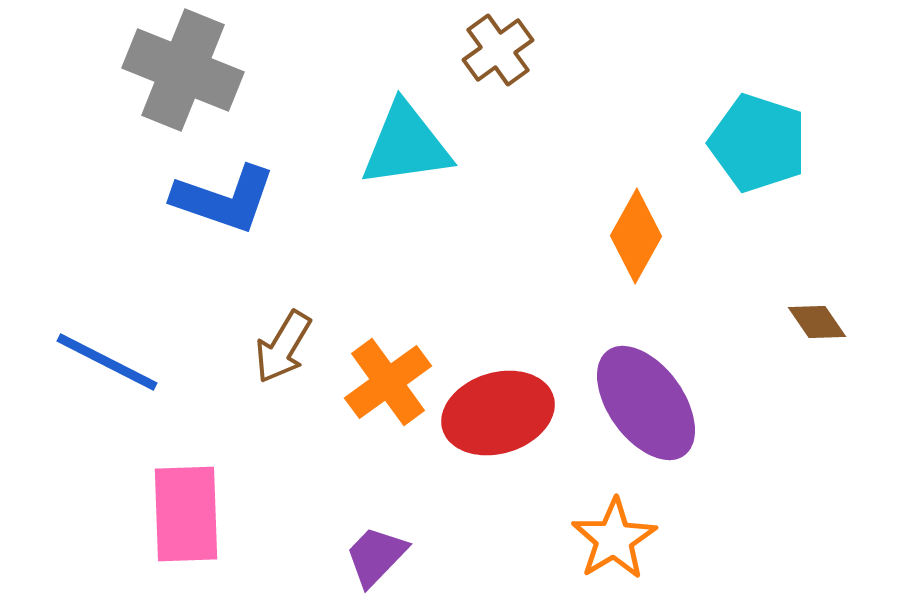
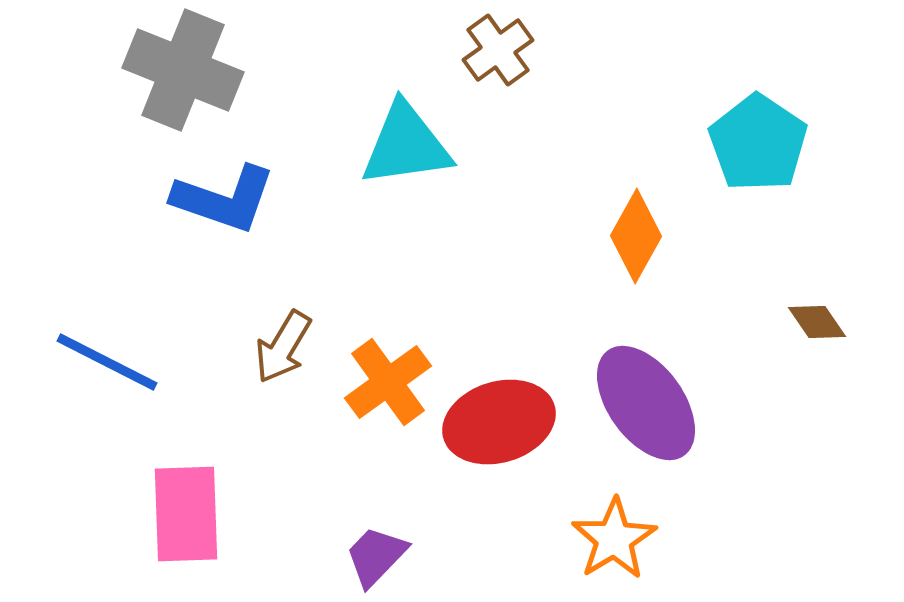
cyan pentagon: rotated 16 degrees clockwise
red ellipse: moved 1 px right, 9 px down
